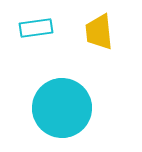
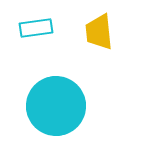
cyan circle: moved 6 px left, 2 px up
